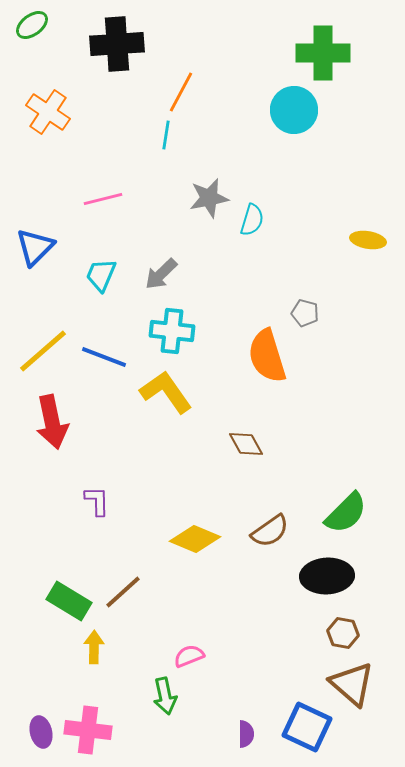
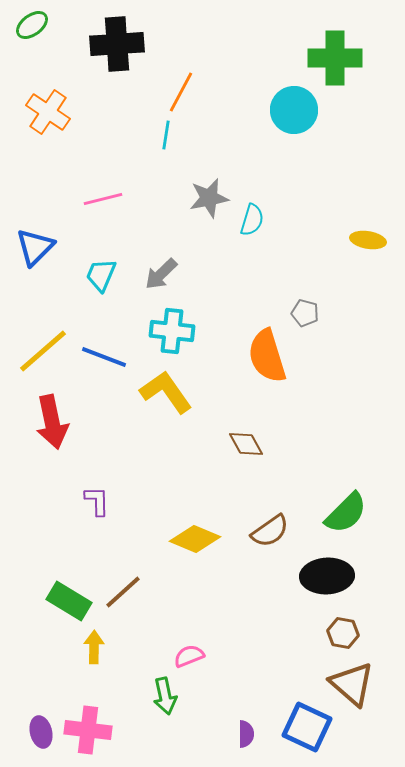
green cross: moved 12 px right, 5 px down
